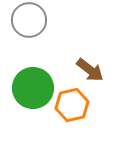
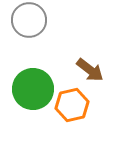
green circle: moved 1 px down
